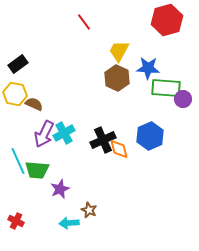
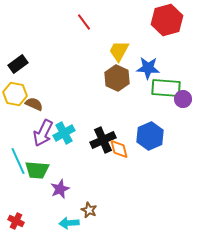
purple arrow: moved 1 px left, 1 px up
